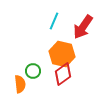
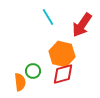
cyan line: moved 6 px left, 4 px up; rotated 54 degrees counterclockwise
red arrow: moved 1 px left, 2 px up
red diamond: rotated 20 degrees clockwise
orange semicircle: moved 2 px up
